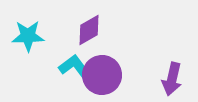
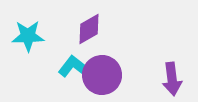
purple diamond: moved 1 px up
cyan L-shape: rotated 15 degrees counterclockwise
purple arrow: rotated 20 degrees counterclockwise
